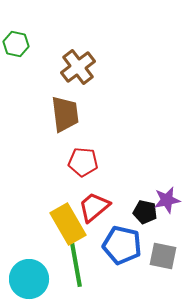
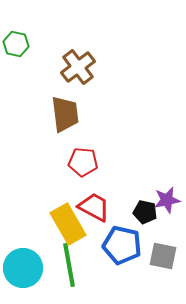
red trapezoid: rotated 68 degrees clockwise
green line: moved 7 px left
cyan circle: moved 6 px left, 11 px up
